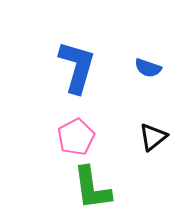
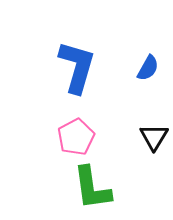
blue semicircle: rotated 80 degrees counterclockwise
black triangle: moved 1 px right; rotated 20 degrees counterclockwise
